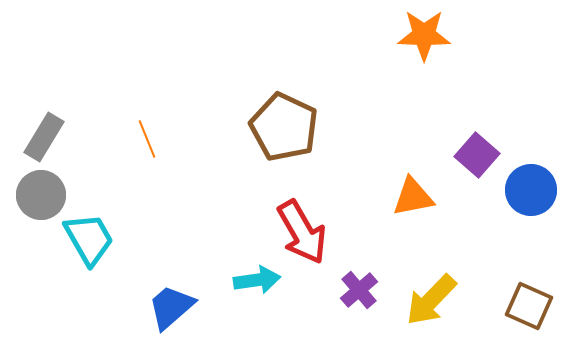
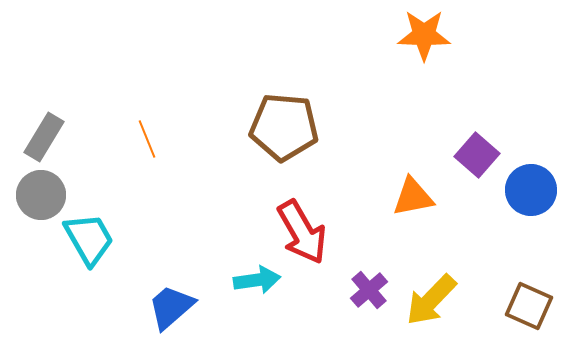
brown pentagon: rotated 20 degrees counterclockwise
purple cross: moved 10 px right
